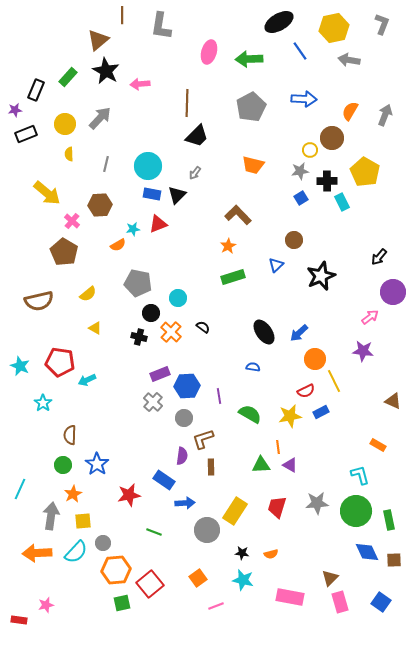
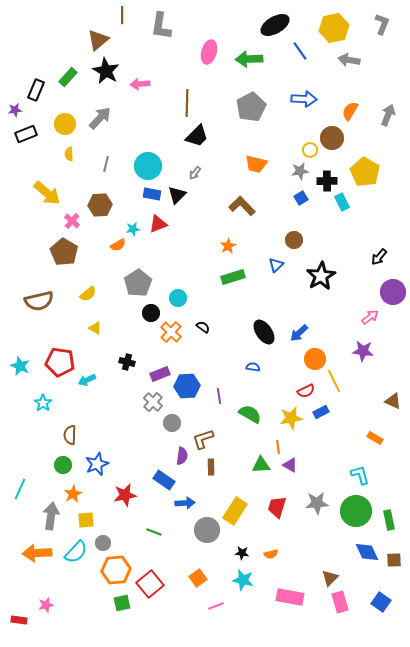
black ellipse at (279, 22): moved 4 px left, 3 px down
gray arrow at (385, 115): moved 3 px right
orange trapezoid at (253, 165): moved 3 px right, 1 px up
brown L-shape at (238, 215): moved 4 px right, 9 px up
black star at (321, 276): rotated 8 degrees counterclockwise
gray pentagon at (138, 283): rotated 28 degrees clockwise
black cross at (139, 337): moved 12 px left, 25 px down
yellow star at (290, 416): moved 1 px right, 2 px down
gray circle at (184, 418): moved 12 px left, 5 px down
orange rectangle at (378, 445): moved 3 px left, 7 px up
blue star at (97, 464): rotated 15 degrees clockwise
red star at (129, 495): moved 4 px left
yellow square at (83, 521): moved 3 px right, 1 px up
